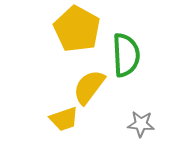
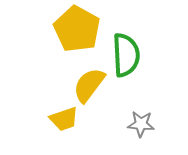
yellow semicircle: moved 2 px up
